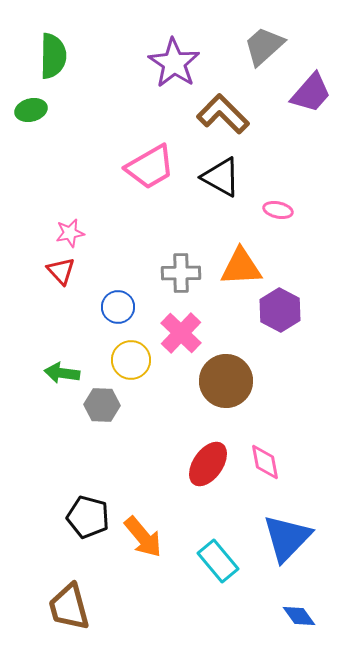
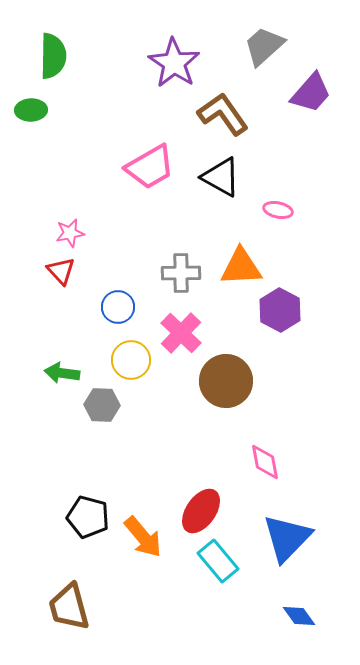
green ellipse: rotated 12 degrees clockwise
brown L-shape: rotated 10 degrees clockwise
red ellipse: moved 7 px left, 47 px down
